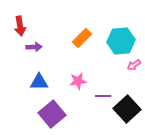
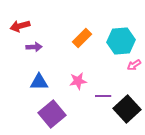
red arrow: rotated 84 degrees clockwise
